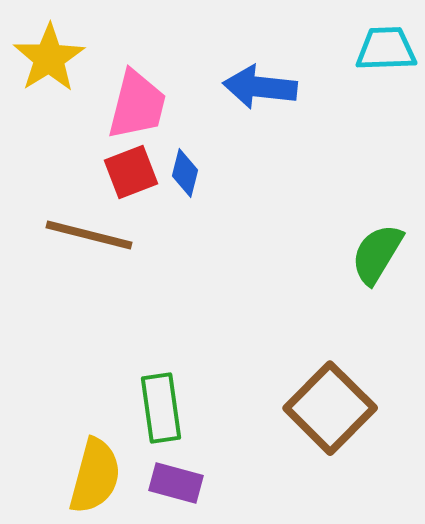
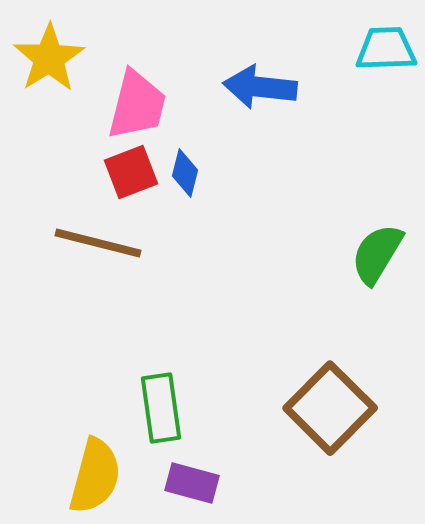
brown line: moved 9 px right, 8 px down
purple rectangle: moved 16 px right
